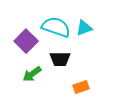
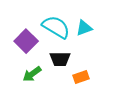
cyan semicircle: rotated 12 degrees clockwise
orange rectangle: moved 10 px up
